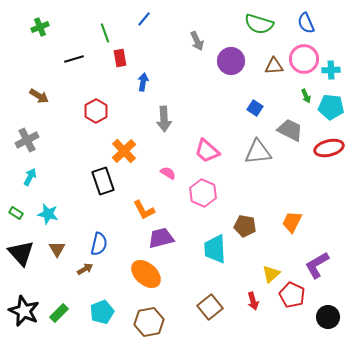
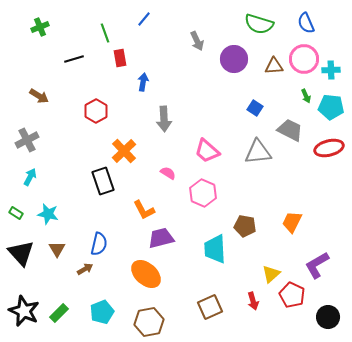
purple circle at (231, 61): moved 3 px right, 2 px up
brown square at (210, 307): rotated 15 degrees clockwise
